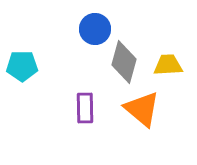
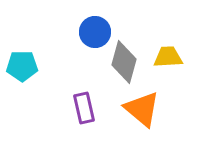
blue circle: moved 3 px down
yellow trapezoid: moved 8 px up
purple rectangle: moved 1 px left; rotated 12 degrees counterclockwise
